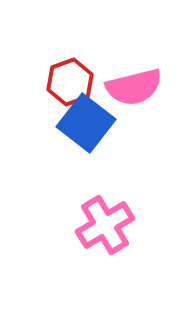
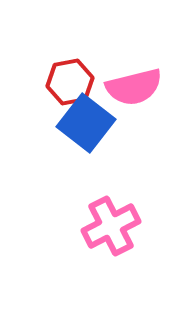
red hexagon: rotated 9 degrees clockwise
pink cross: moved 6 px right, 1 px down; rotated 4 degrees clockwise
